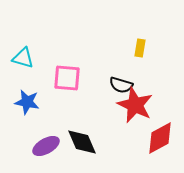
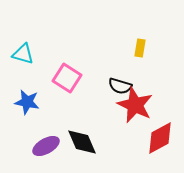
cyan triangle: moved 4 px up
pink square: rotated 28 degrees clockwise
black semicircle: moved 1 px left, 1 px down
